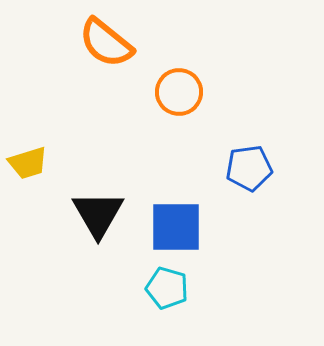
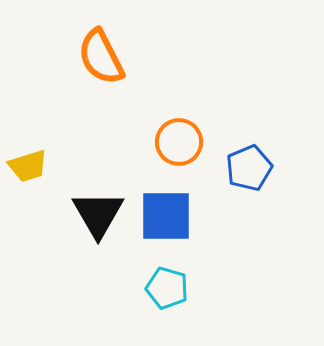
orange semicircle: moved 5 px left, 14 px down; rotated 24 degrees clockwise
orange circle: moved 50 px down
yellow trapezoid: moved 3 px down
blue pentagon: rotated 15 degrees counterclockwise
blue square: moved 10 px left, 11 px up
